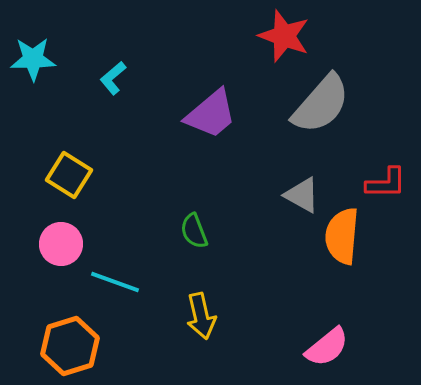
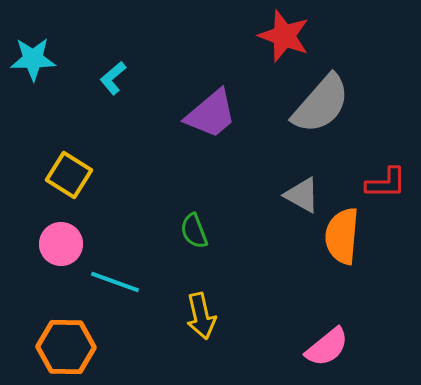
orange hexagon: moved 4 px left, 1 px down; rotated 18 degrees clockwise
